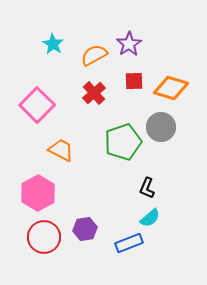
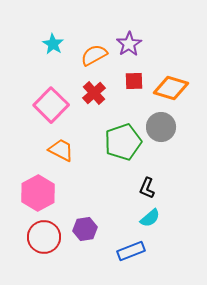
pink square: moved 14 px right
blue rectangle: moved 2 px right, 8 px down
